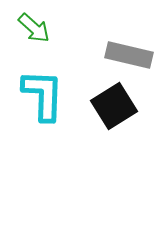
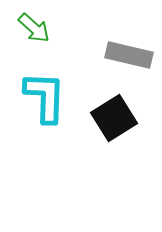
cyan L-shape: moved 2 px right, 2 px down
black square: moved 12 px down
